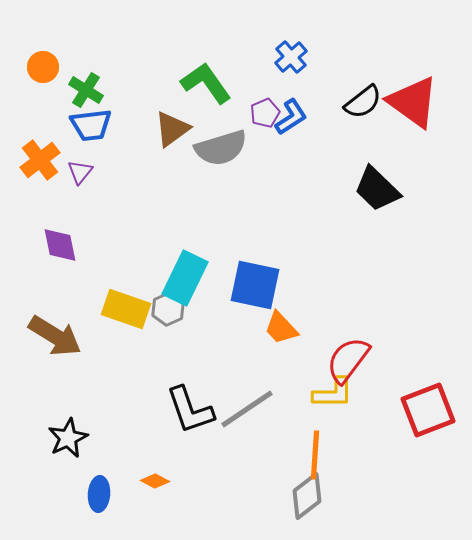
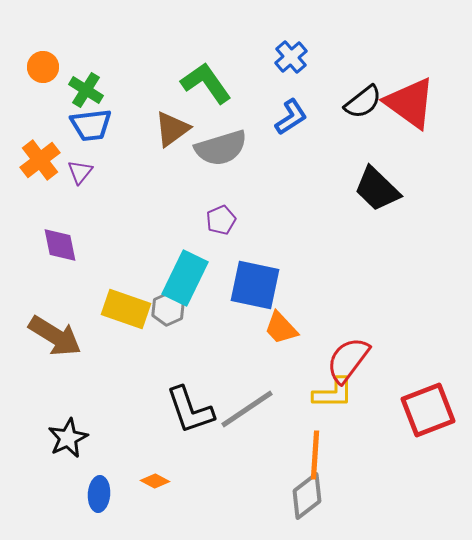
red triangle: moved 3 px left, 1 px down
purple pentagon: moved 44 px left, 107 px down
